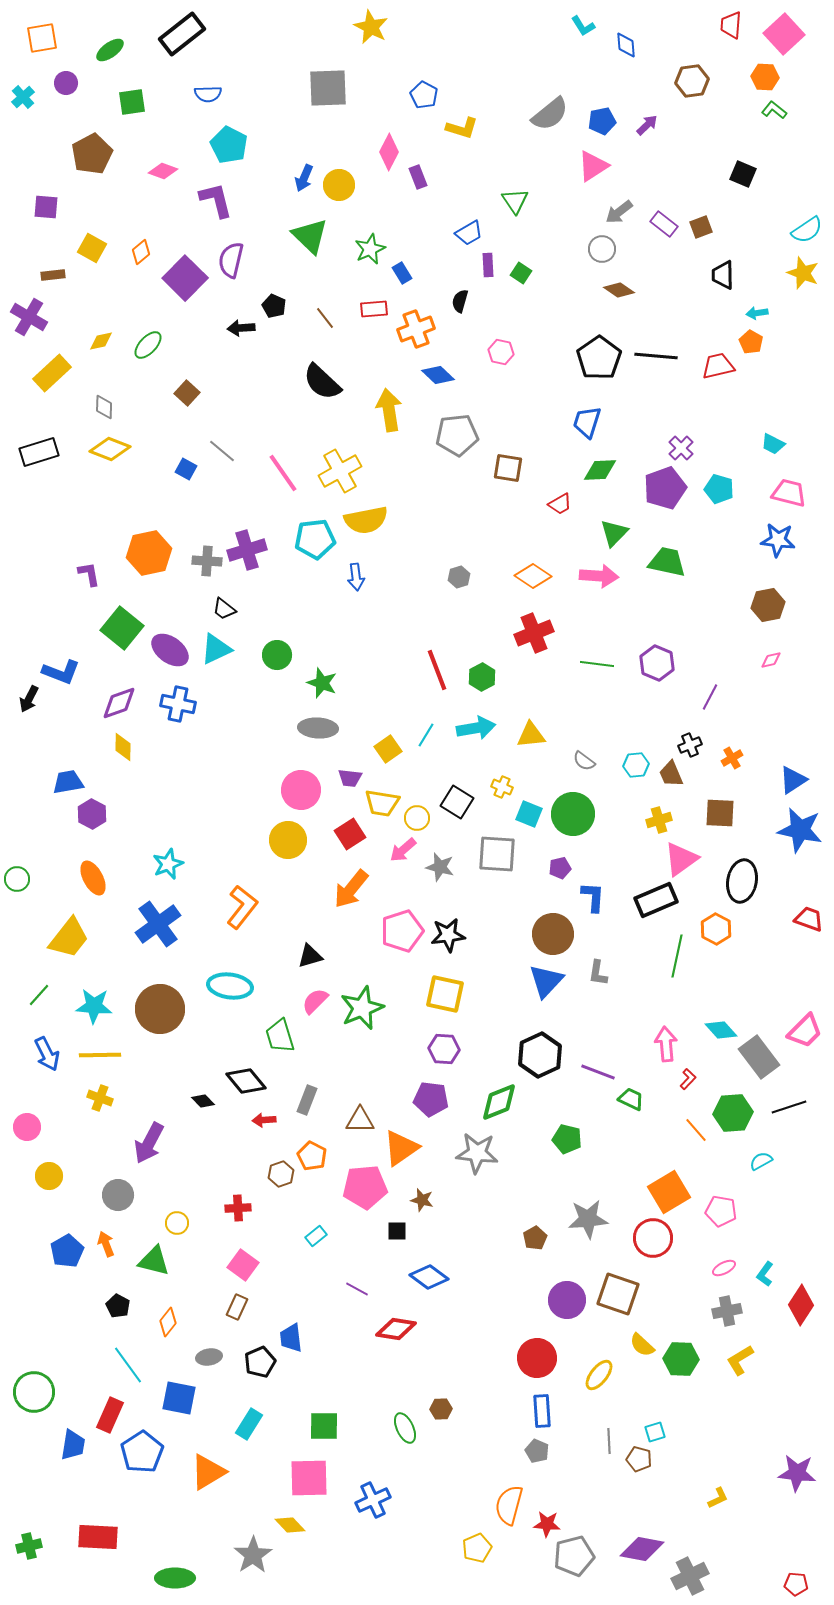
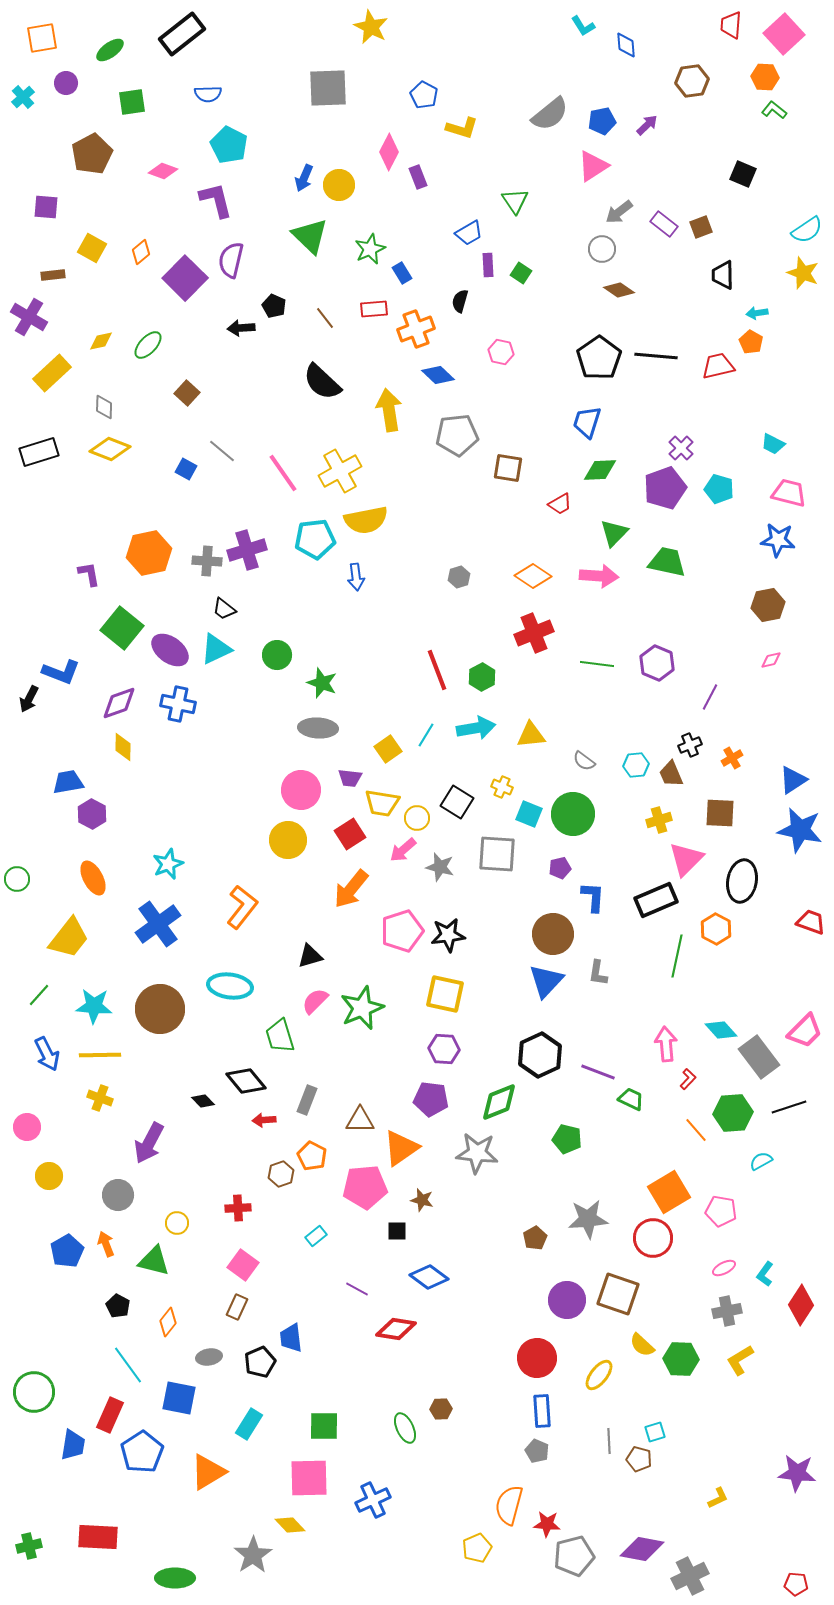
pink triangle at (681, 859): moved 5 px right; rotated 9 degrees counterclockwise
red trapezoid at (809, 919): moved 2 px right, 3 px down
